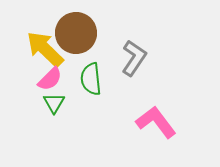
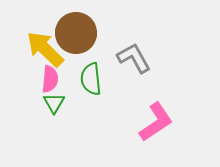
gray L-shape: rotated 63 degrees counterclockwise
pink semicircle: rotated 40 degrees counterclockwise
pink L-shape: rotated 93 degrees clockwise
